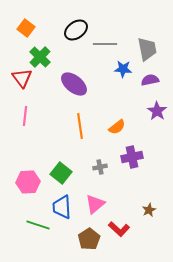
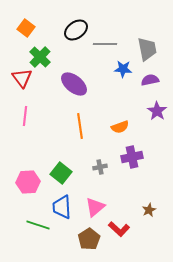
orange semicircle: moved 3 px right; rotated 18 degrees clockwise
pink triangle: moved 3 px down
